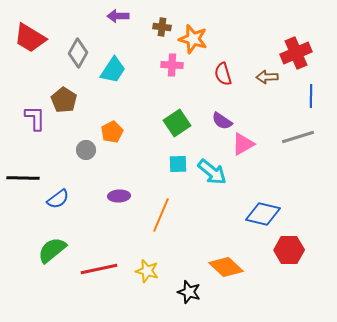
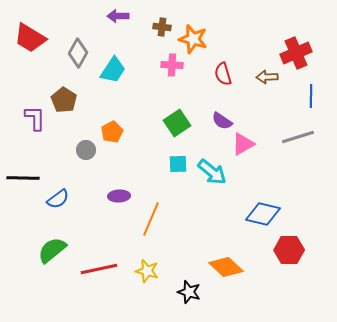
orange line: moved 10 px left, 4 px down
